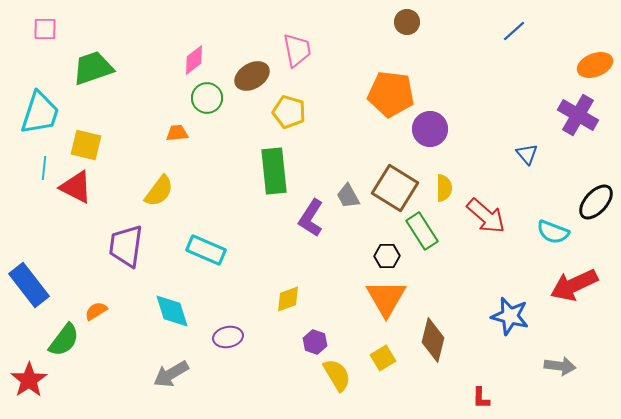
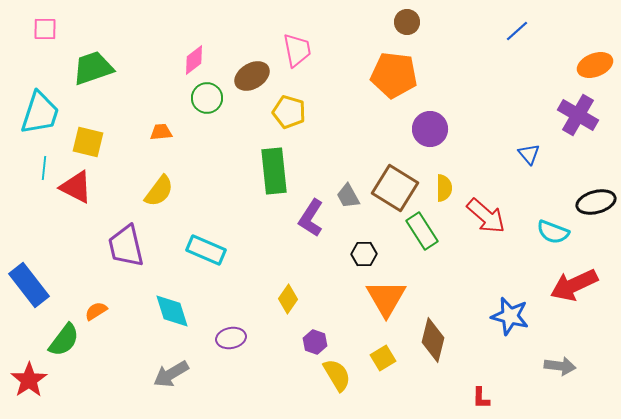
blue line at (514, 31): moved 3 px right
orange pentagon at (391, 94): moved 3 px right, 19 px up
orange trapezoid at (177, 133): moved 16 px left, 1 px up
yellow square at (86, 145): moved 2 px right, 3 px up
blue triangle at (527, 154): moved 2 px right
black ellipse at (596, 202): rotated 33 degrees clockwise
purple trapezoid at (126, 246): rotated 21 degrees counterclockwise
black hexagon at (387, 256): moved 23 px left, 2 px up
yellow diamond at (288, 299): rotated 36 degrees counterclockwise
purple ellipse at (228, 337): moved 3 px right, 1 px down
